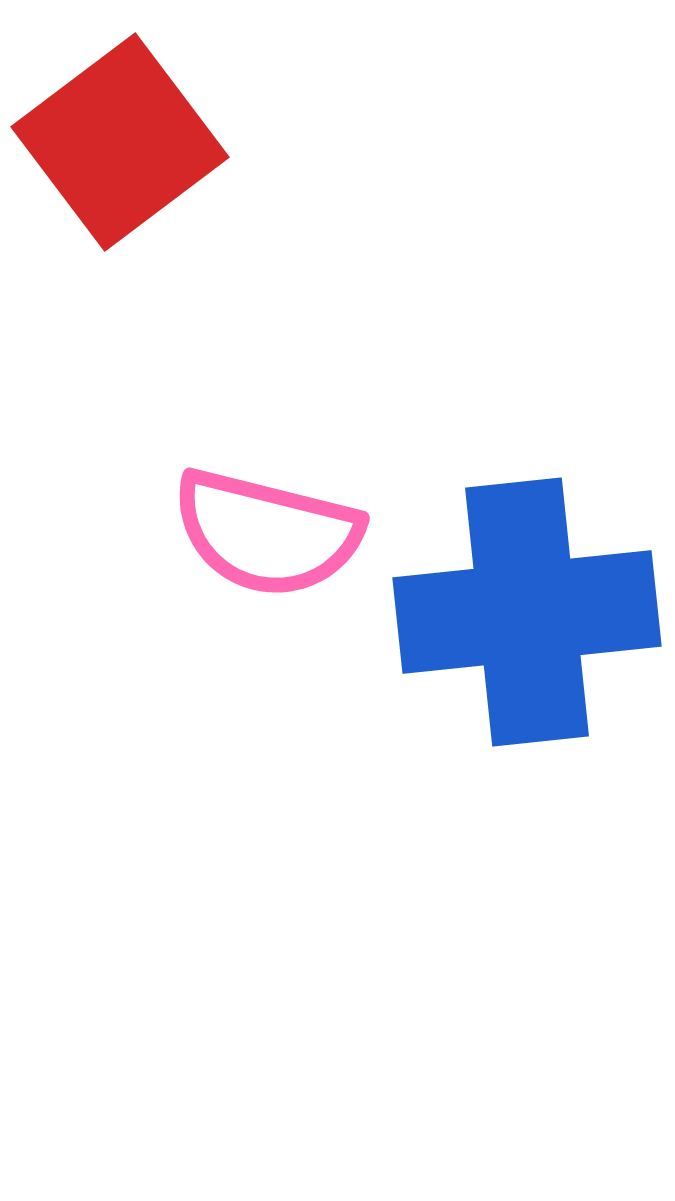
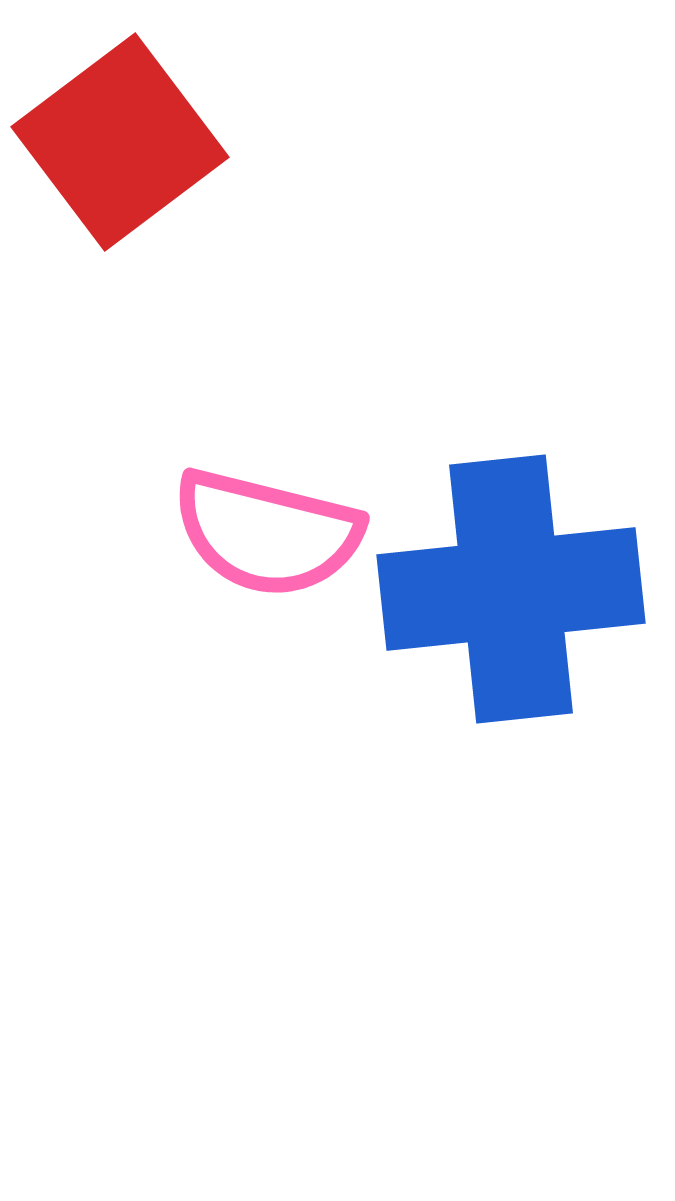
blue cross: moved 16 px left, 23 px up
